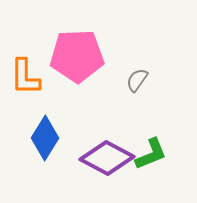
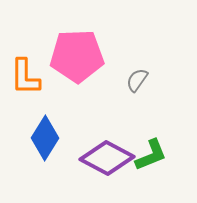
green L-shape: moved 1 px down
